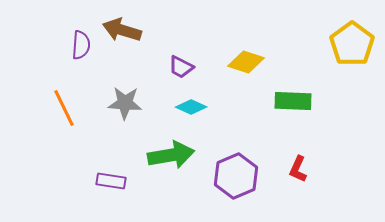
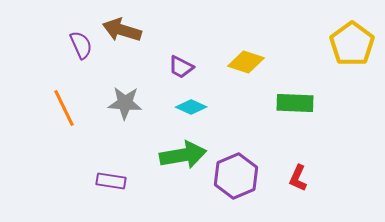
purple semicircle: rotated 28 degrees counterclockwise
green rectangle: moved 2 px right, 2 px down
green arrow: moved 12 px right
red L-shape: moved 9 px down
